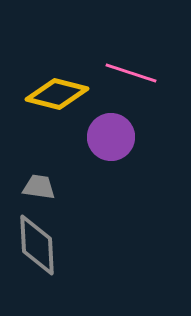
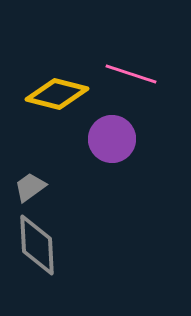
pink line: moved 1 px down
purple circle: moved 1 px right, 2 px down
gray trapezoid: moved 9 px left; rotated 44 degrees counterclockwise
